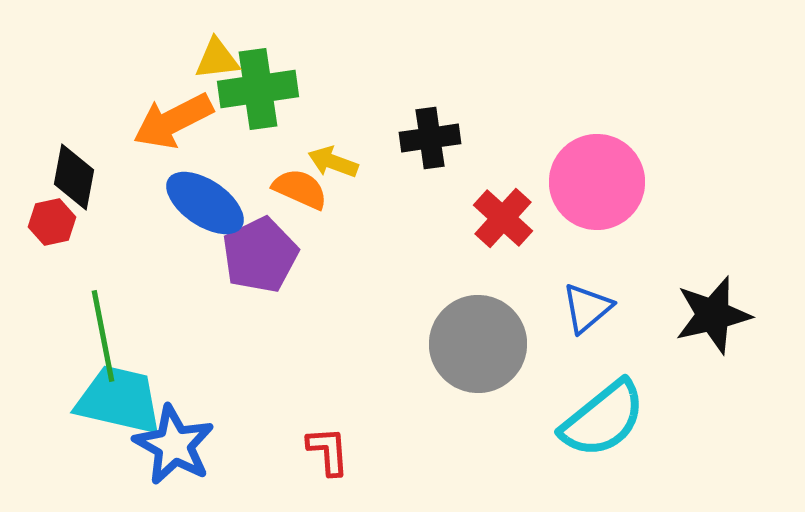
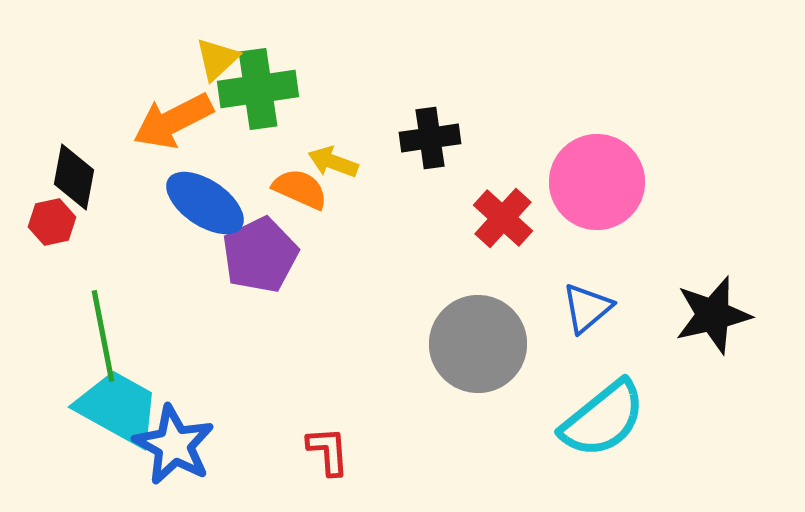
yellow triangle: rotated 36 degrees counterclockwise
cyan trapezoid: moved 1 px left, 8 px down; rotated 16 degrees clockwise
